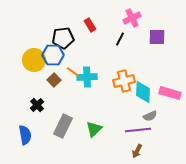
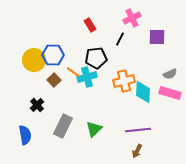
black pentagon: moved 33 px right, 20 px down
cyan cross: rotated 12 degrees counterclockwise
gray semicircle: moved 20 px right, 42 px up
